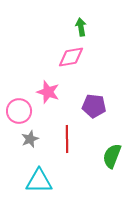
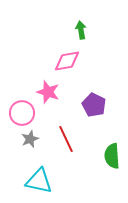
green arrow: moved 3 px down
pink diamond: moved 4 px left, 4 px down
purple pentagon: moved 1 px up; rotated 20 degrees clockwise
pink circle: moved 3 px right, 2 px down
red line: moved 1 px left; rotated 24 degrees counterclockwise
green semicircle: rotated 25 degrees counterclockwise
cyan triangle: rotated 12 degrees clockwise
